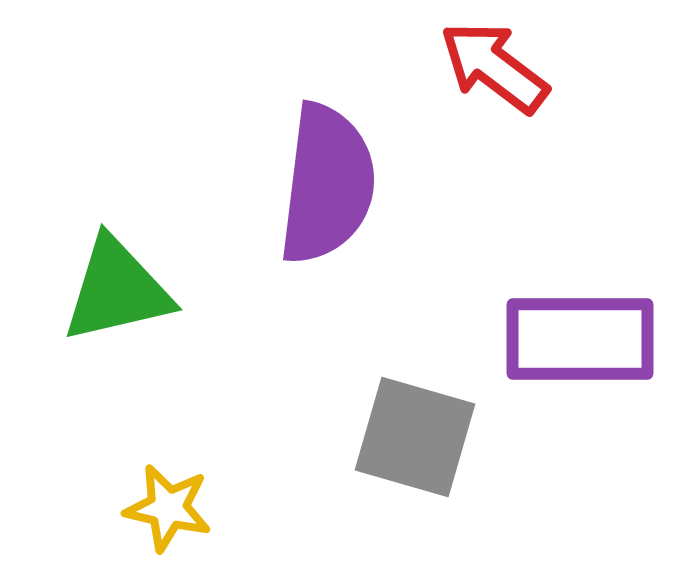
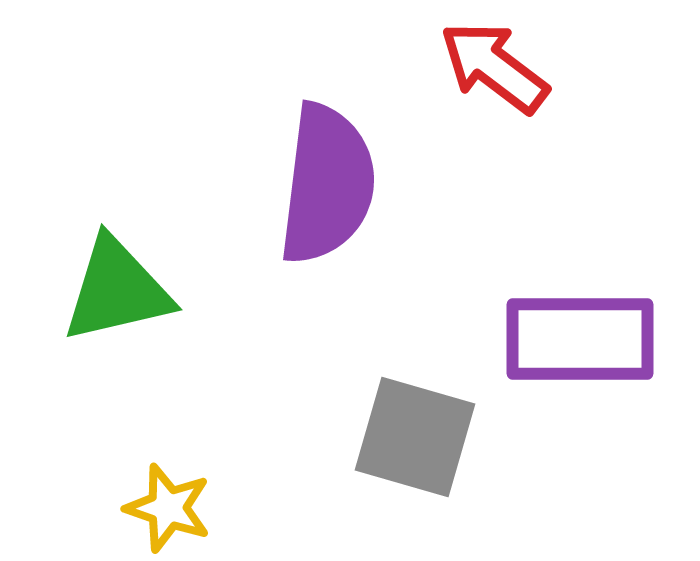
yellow star: rotated 6 degrees clockwise
